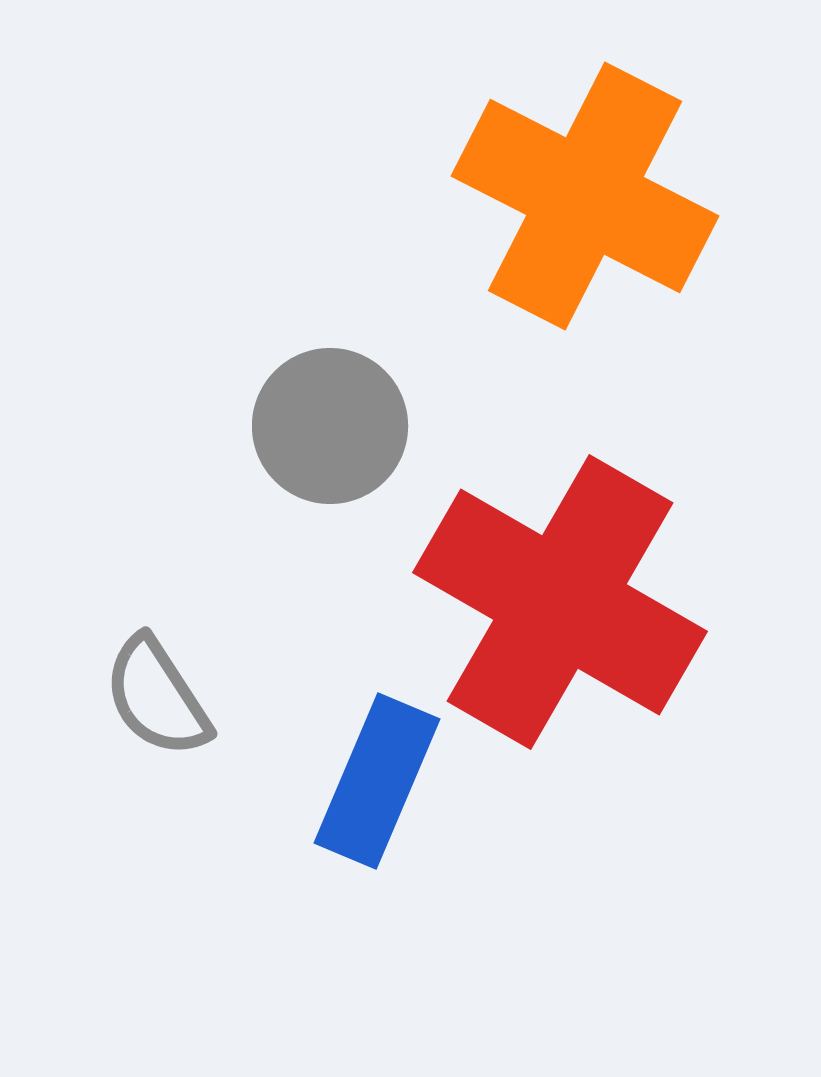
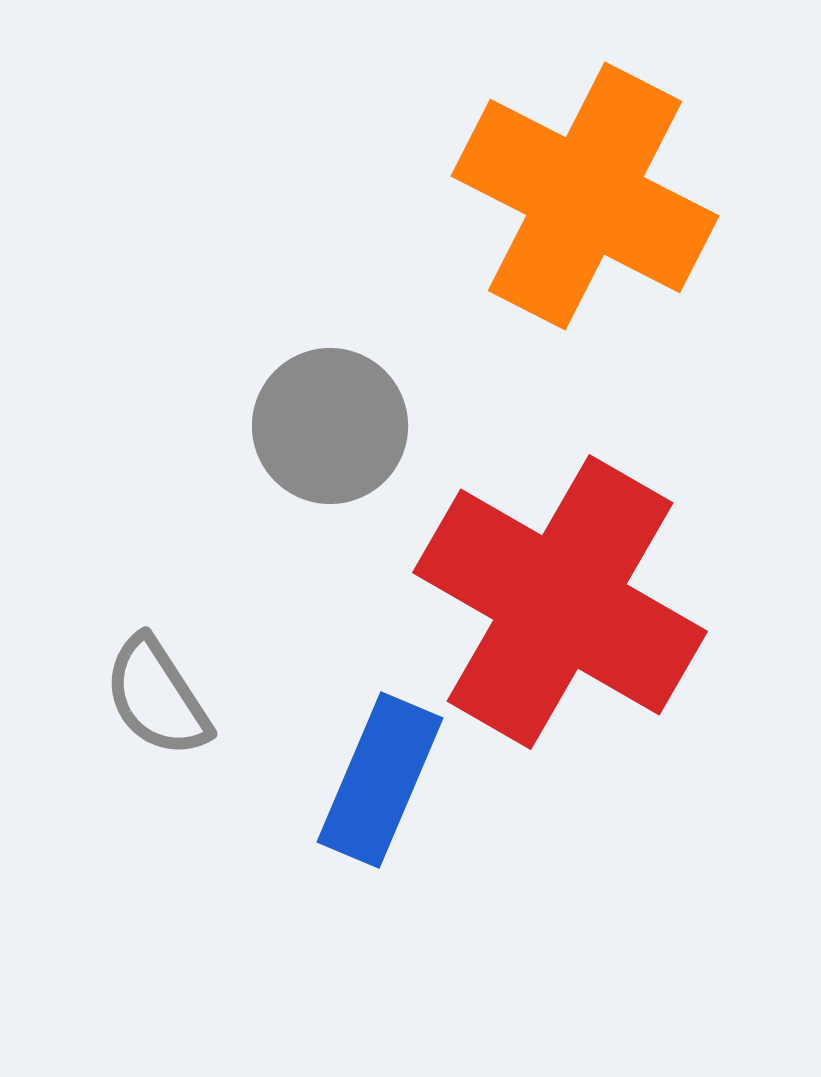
blue rectangle: moved 3 px right, 1 px up
